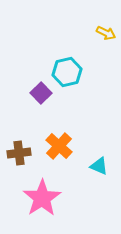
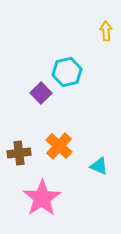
yellow arrow: moved 2 px up; rotated 120 degrees counterclockwise
